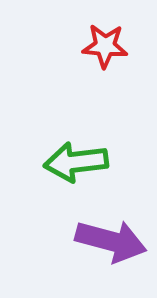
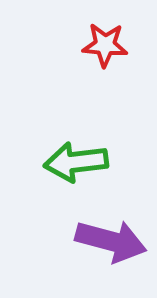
red star: moved 1 px up
